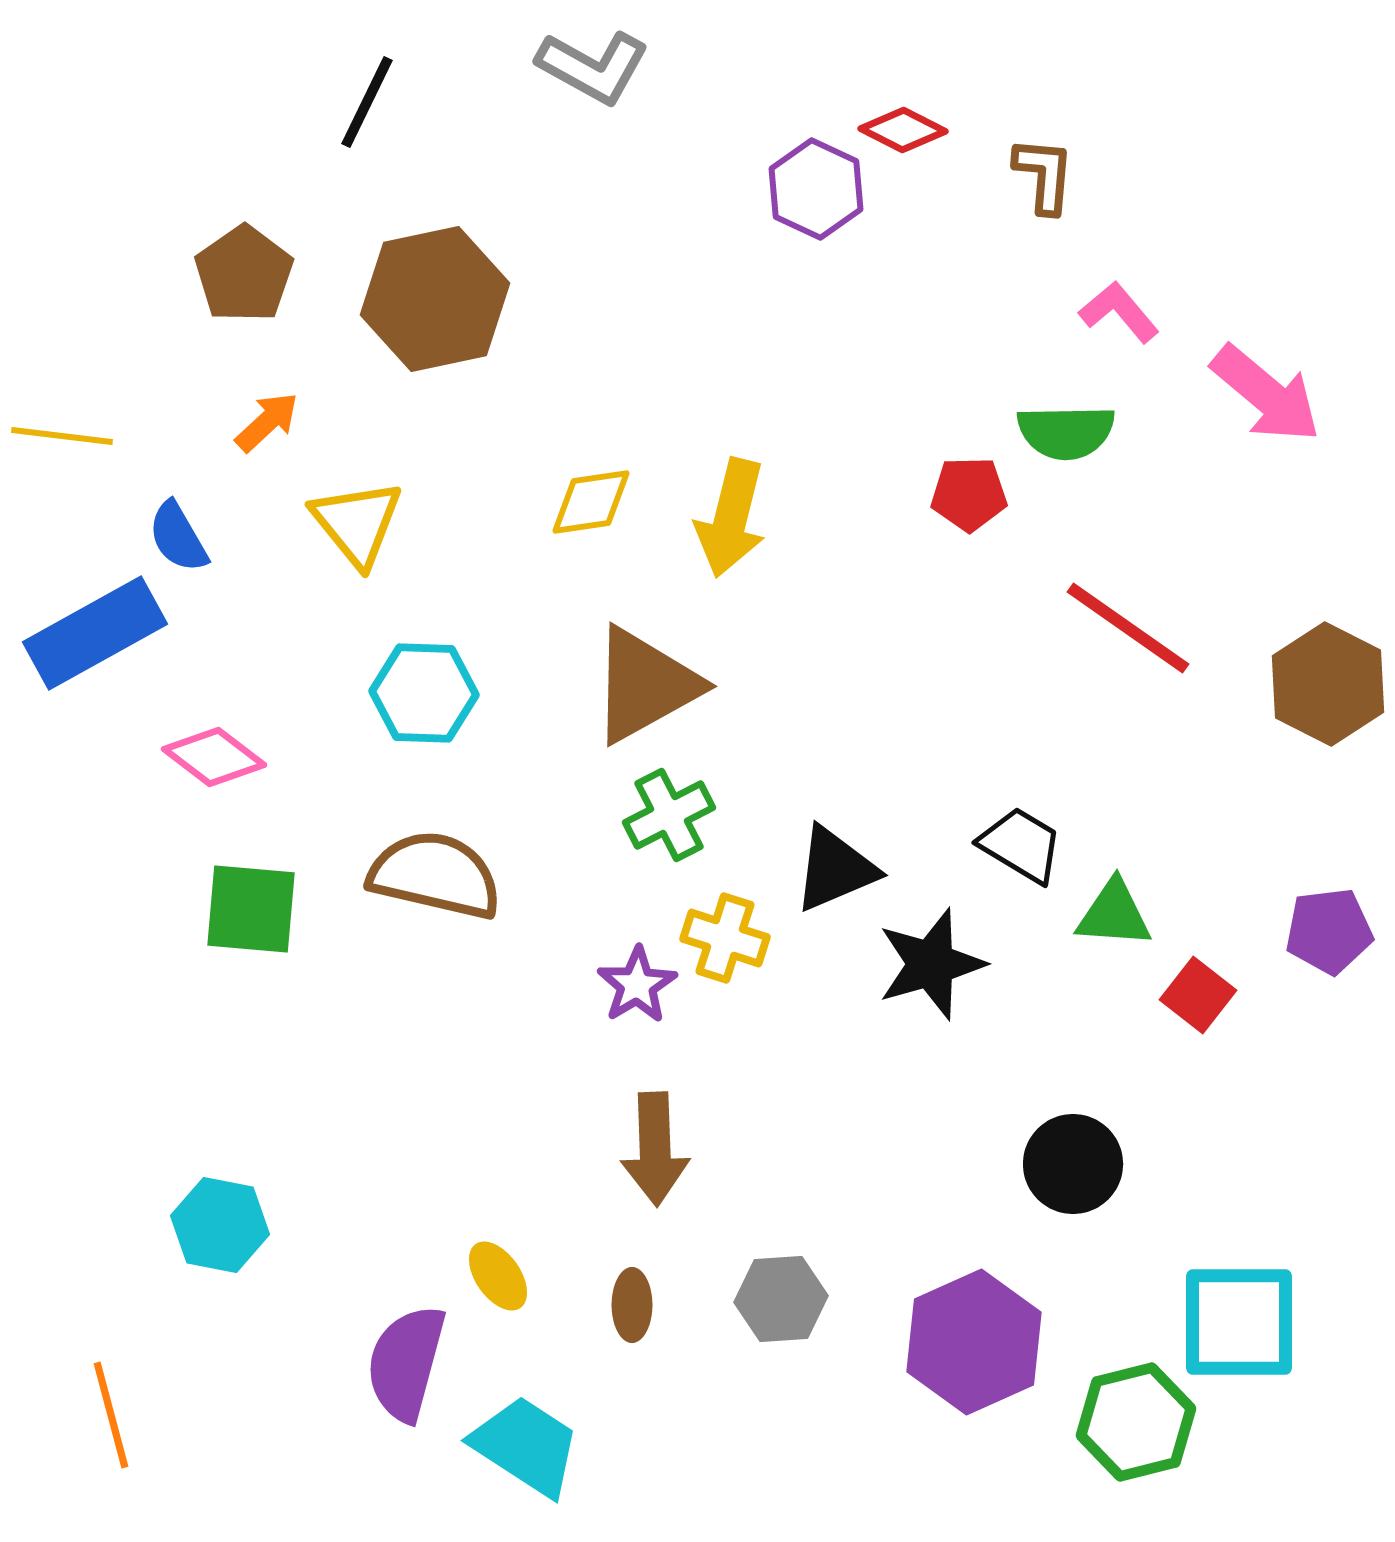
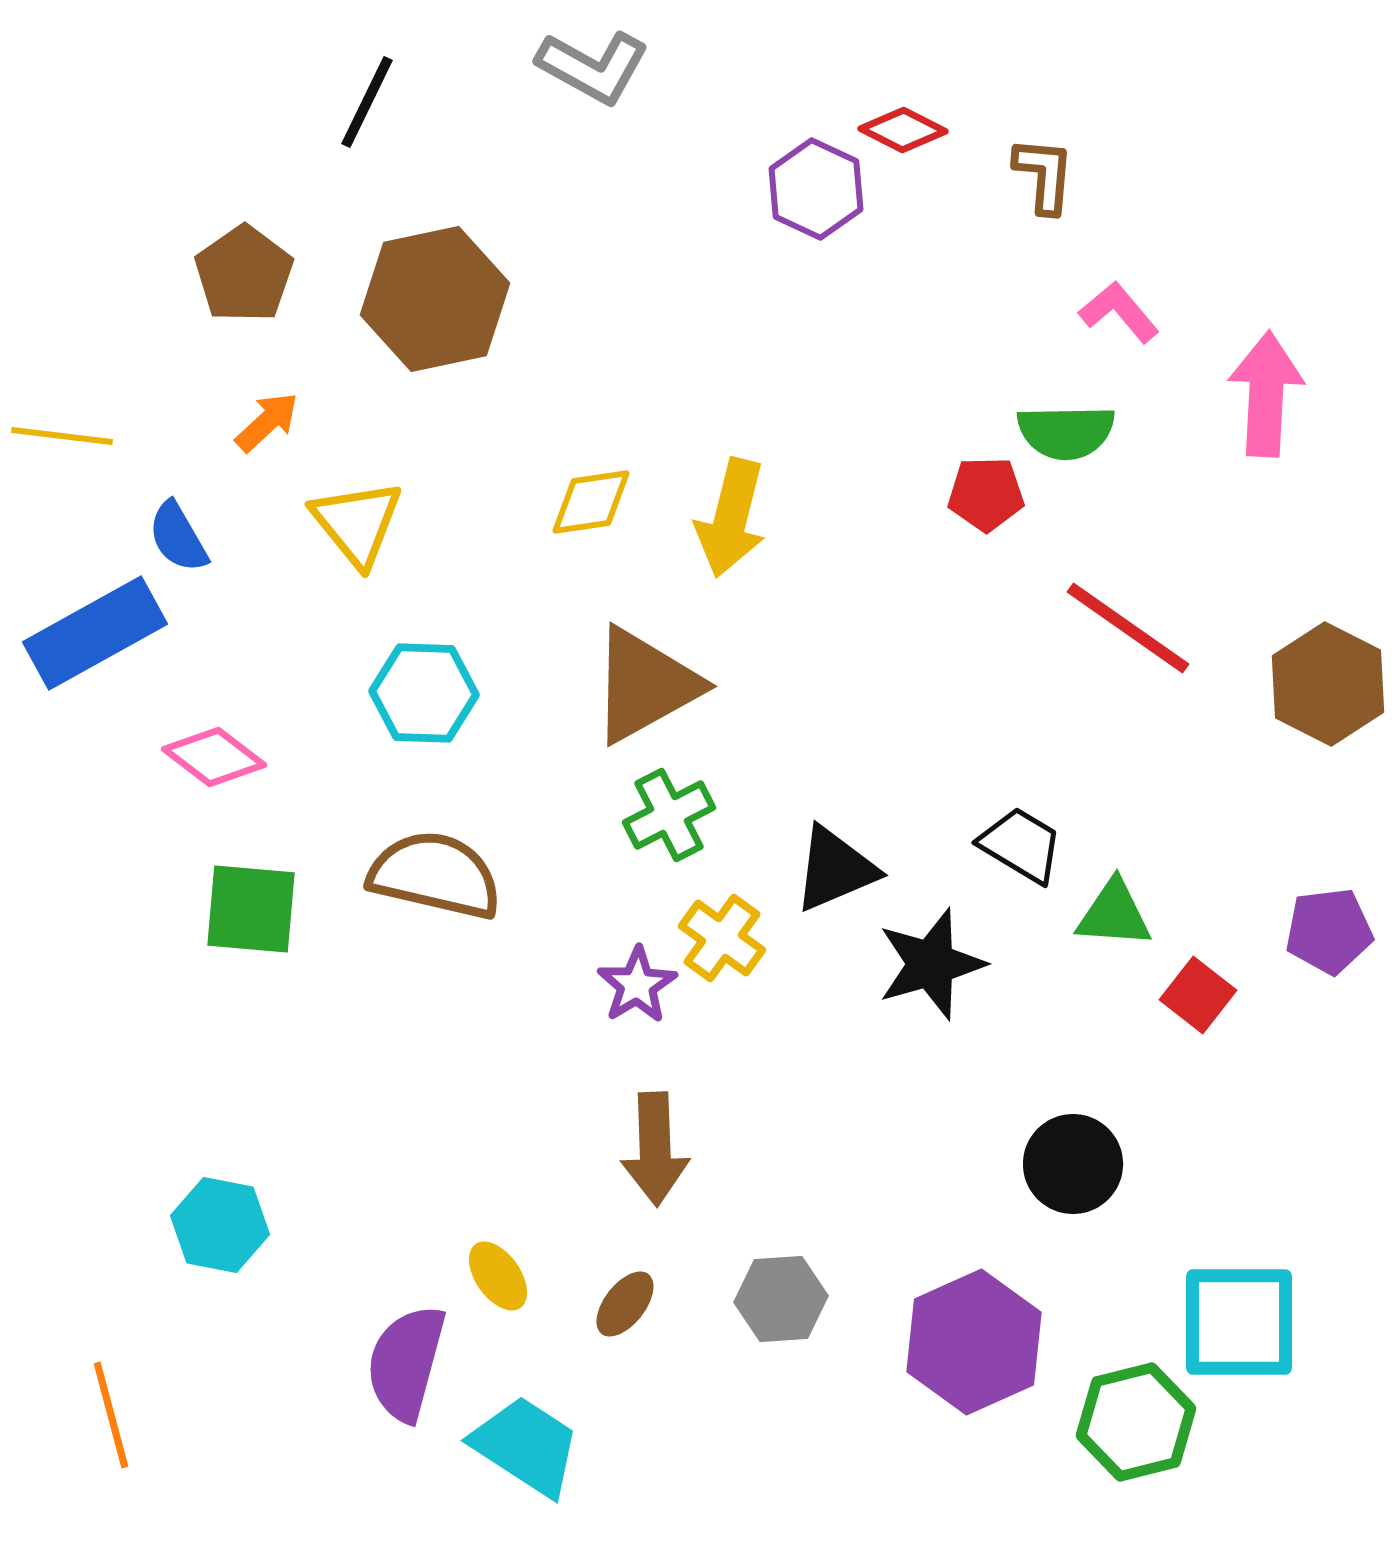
pink arrow at (1266, 394): rotated 127 degrees counterclockwise
red pentagon at (969, 494): moved 17 px right
yellow cross at (725, 938): moved 3 px left; rotated 18 degrees clockwise
brown ellipse at (632, 1305): moved 7 px left, 1 px up; rotated 38 degrees clockwise
